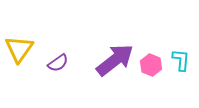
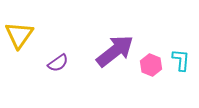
yellow triangle: moved 14 px up
purple arrow: moved 9 px up
